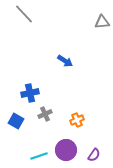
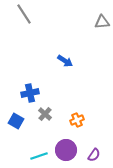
gray line: rotated 10 degrees clockwise
gray cross: rotated 24 degrees counterclockwise
